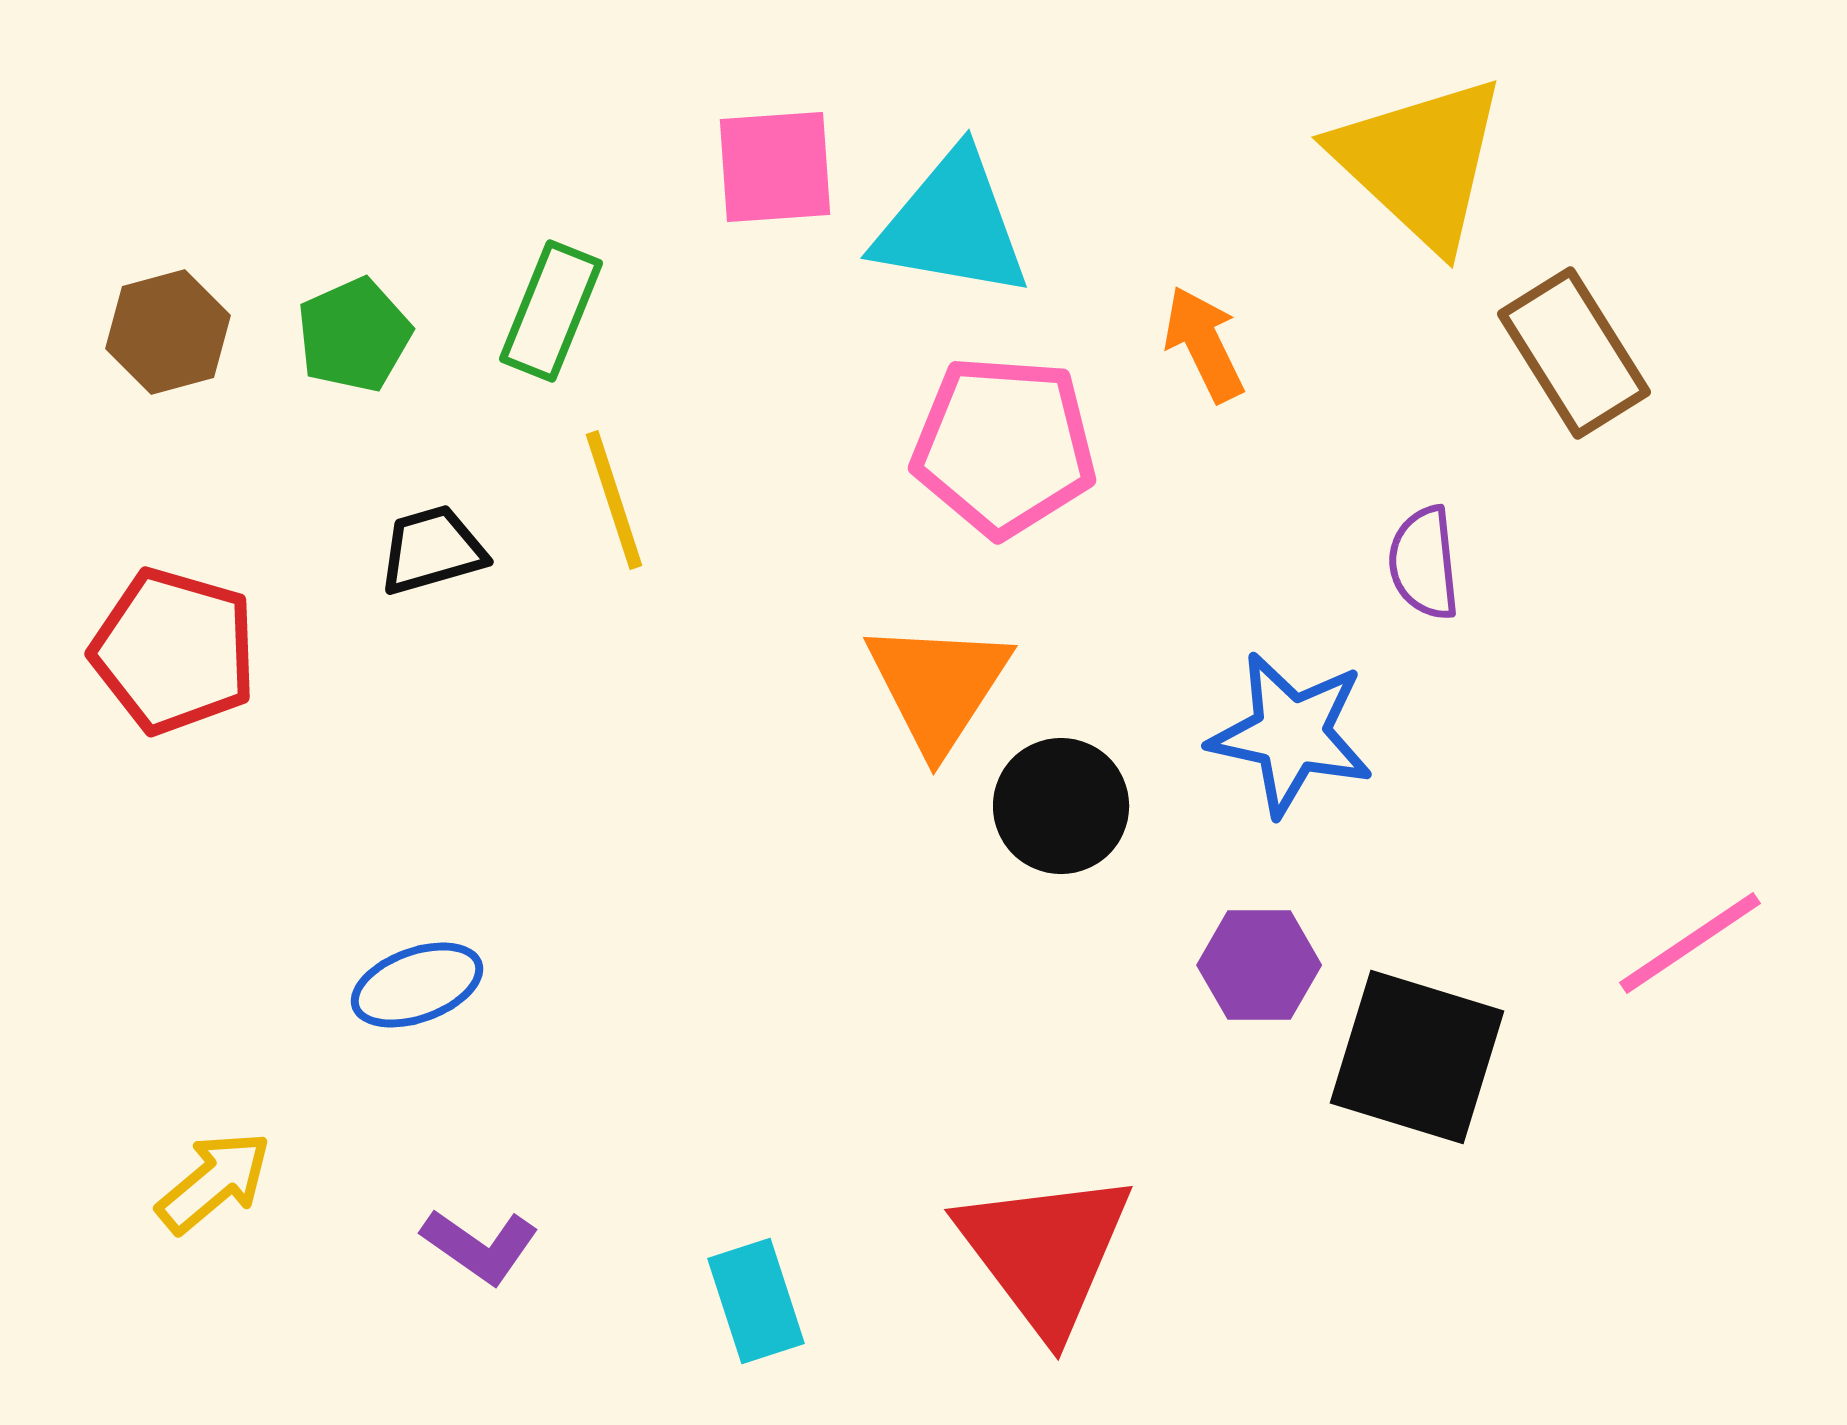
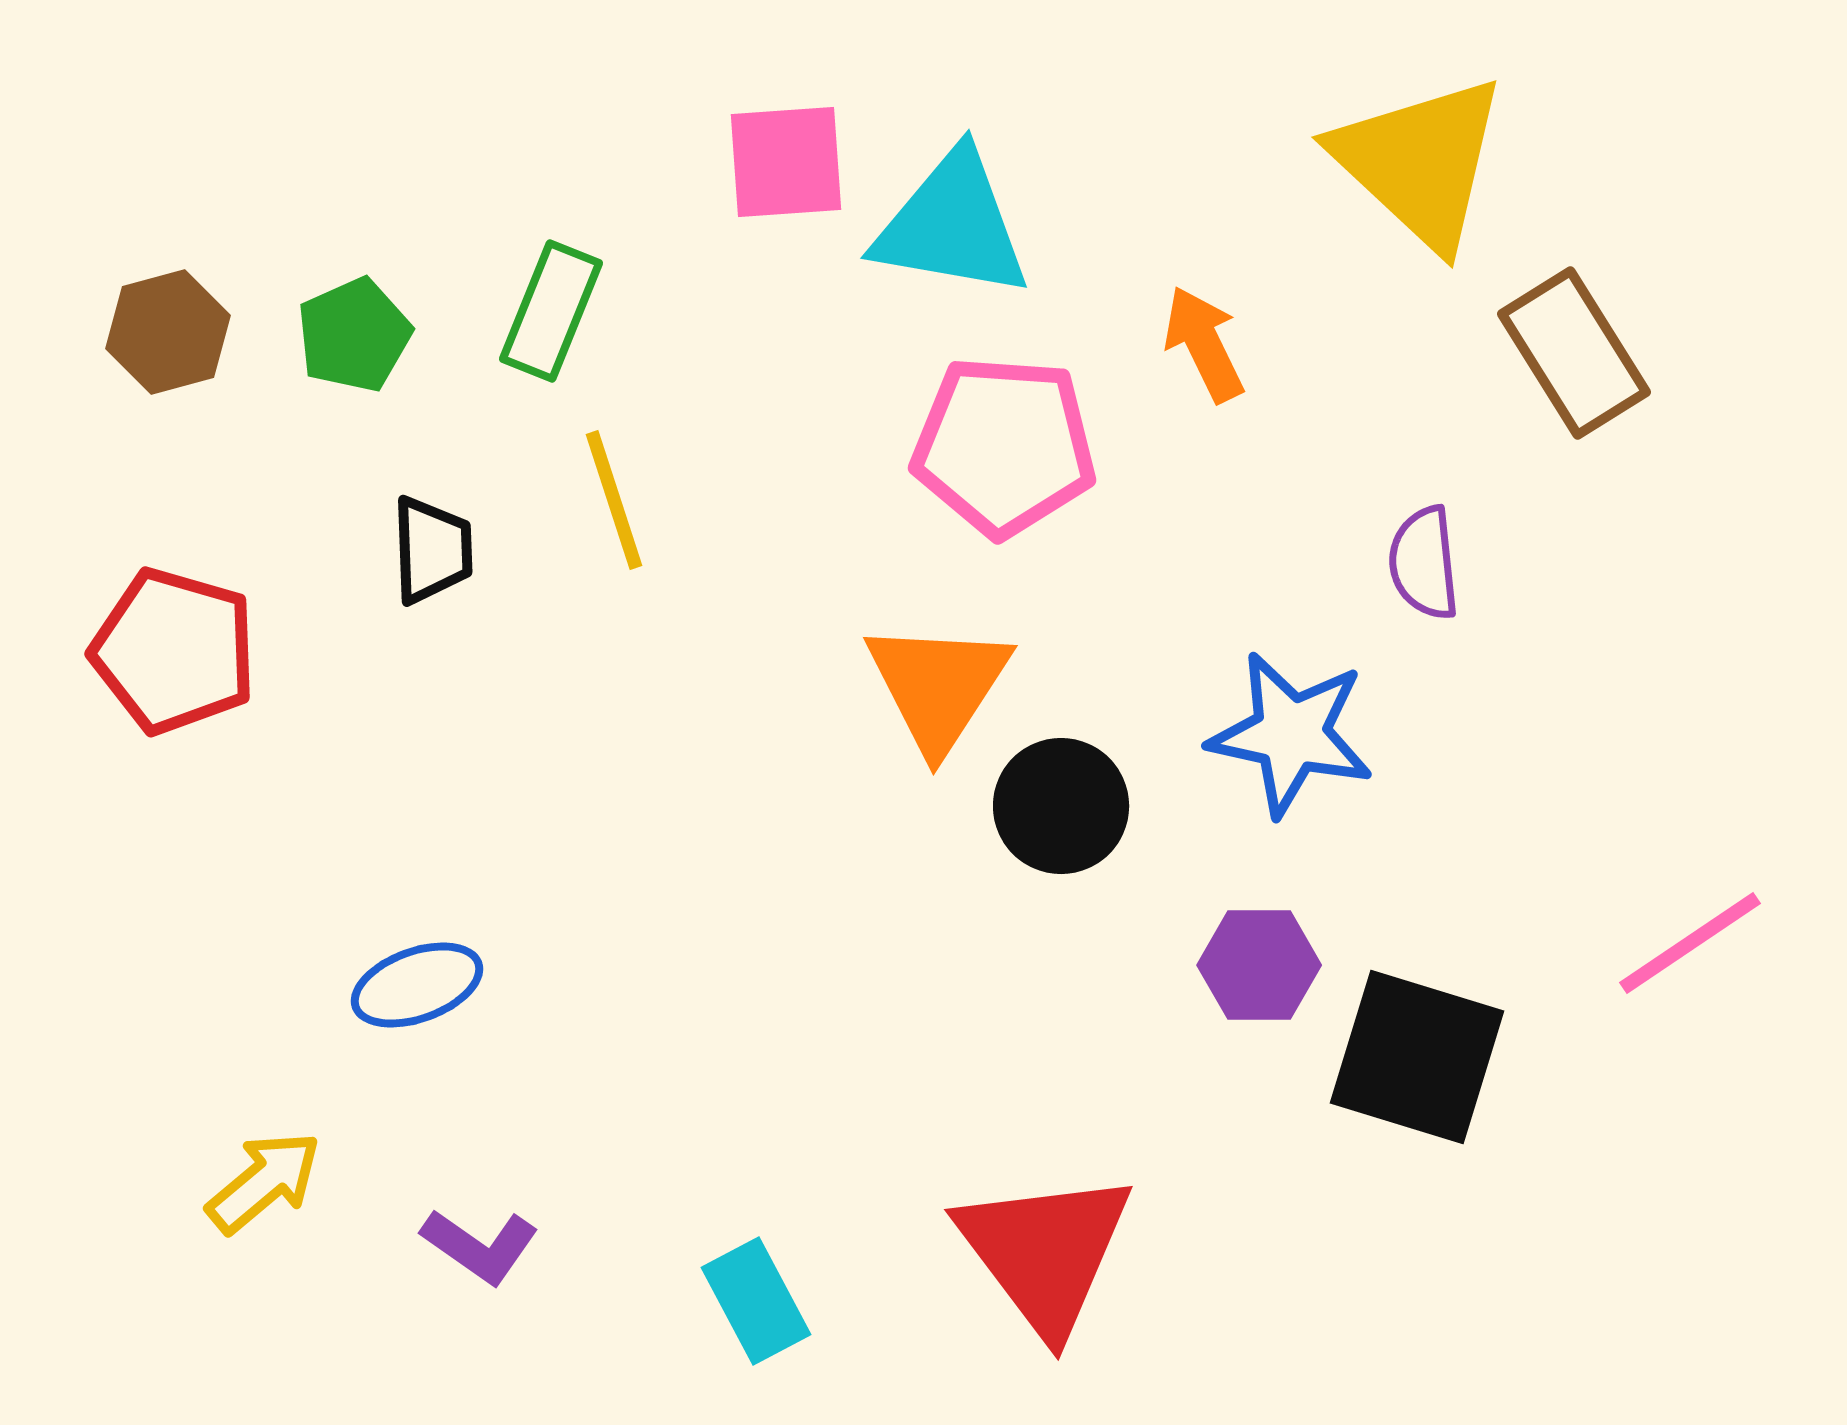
pink square: moved 11 px right, 5 px up
black trapezoid: rotated 104 degrees clockwise
yellow arrow: moved 50 px right
cyan rectangle: rotated 10 degrees counterclockwise
